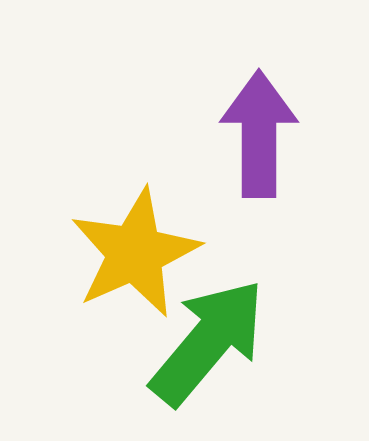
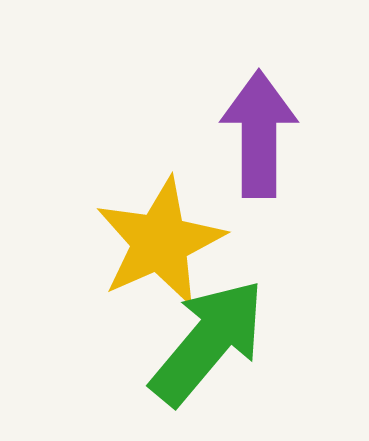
yellow star: moved 25 px right, 11 px up
